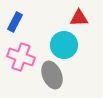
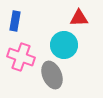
blue rectangle: moved 1 px up; rotated 18 degrees counterclockwise
